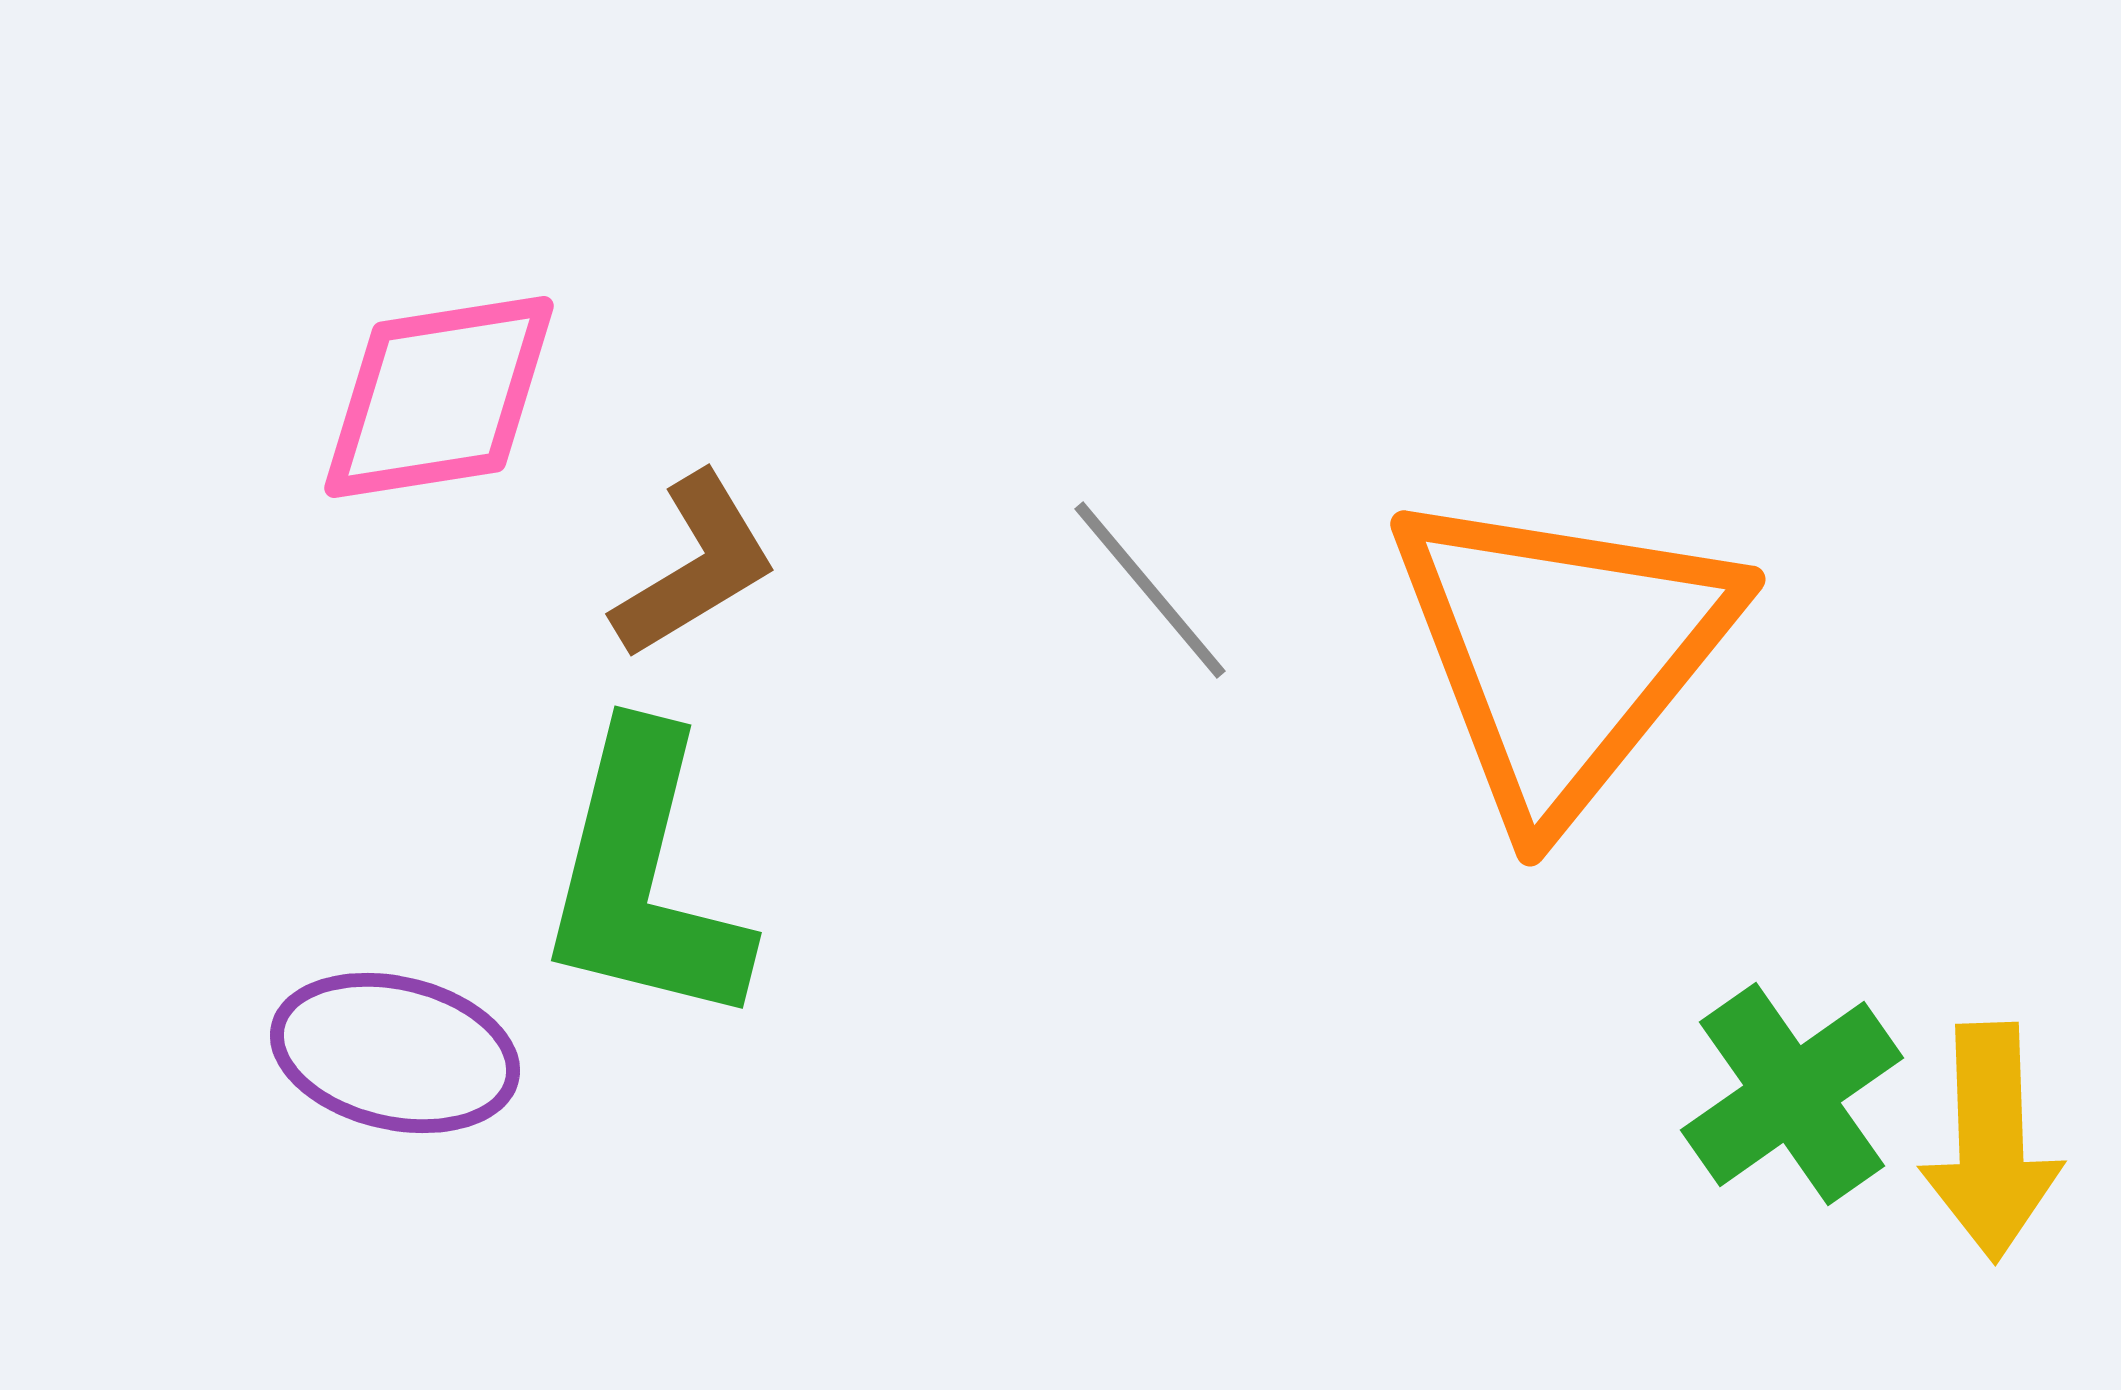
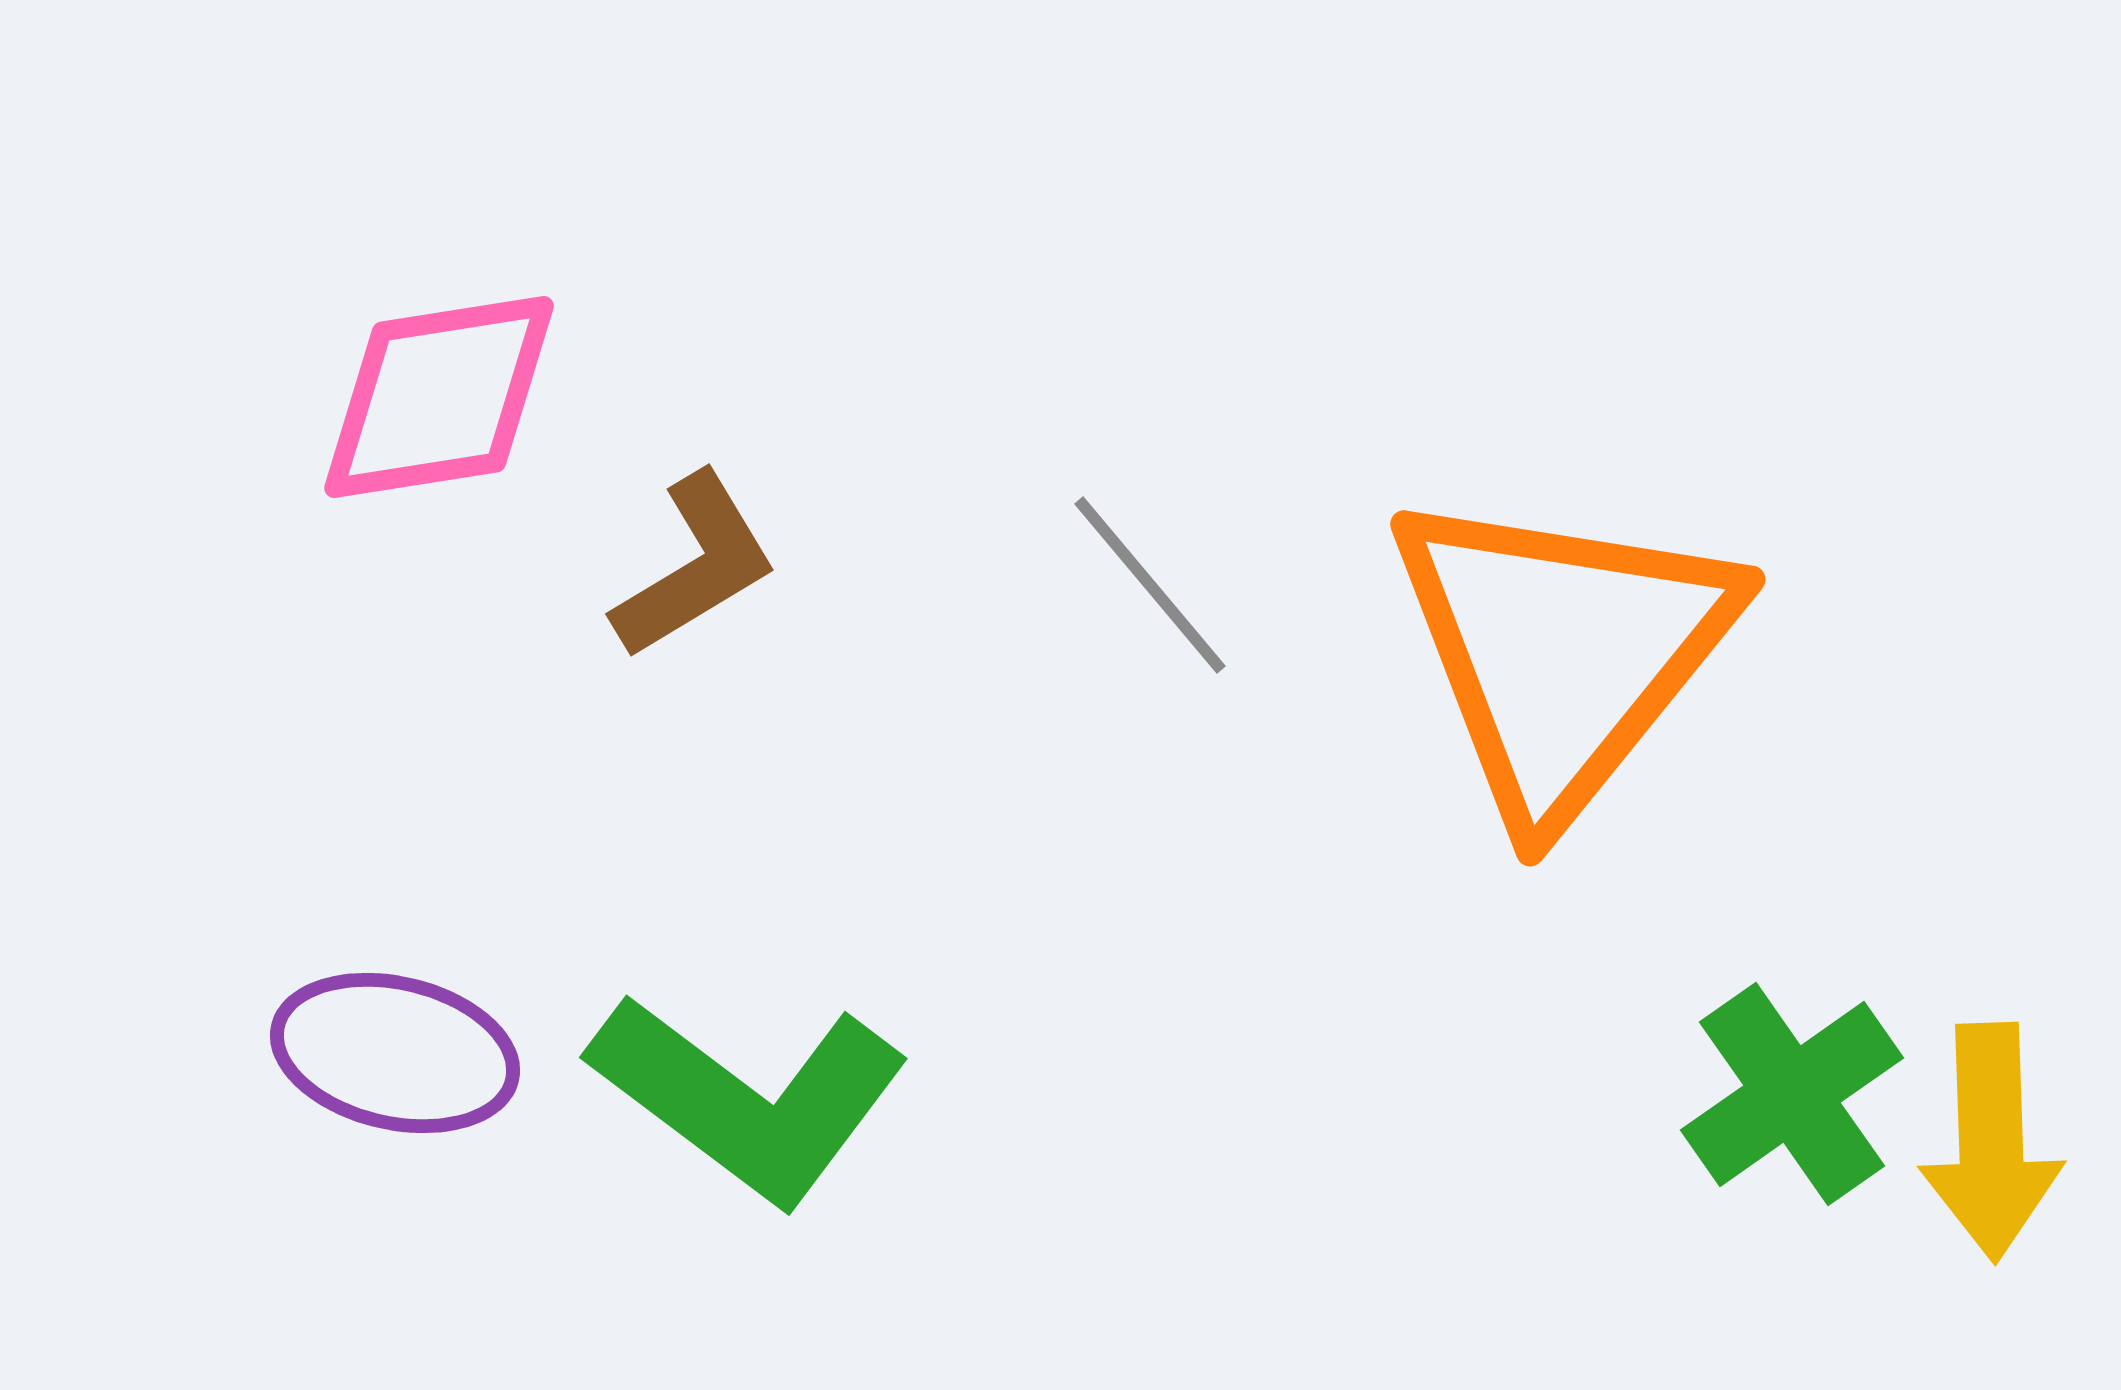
gray line: moved 5 px up
green L-shape: moved 105 px right, 220 px down; rotated 67 degrees counterclockwise
